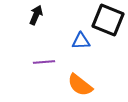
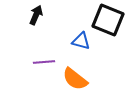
blue triangle: rotated 18 degrees clockwise
orange semicircle: moved 5 px left, 6 px up
